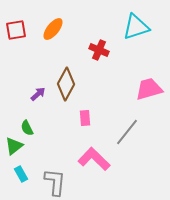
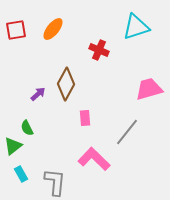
green triangle: moved 1 px left
